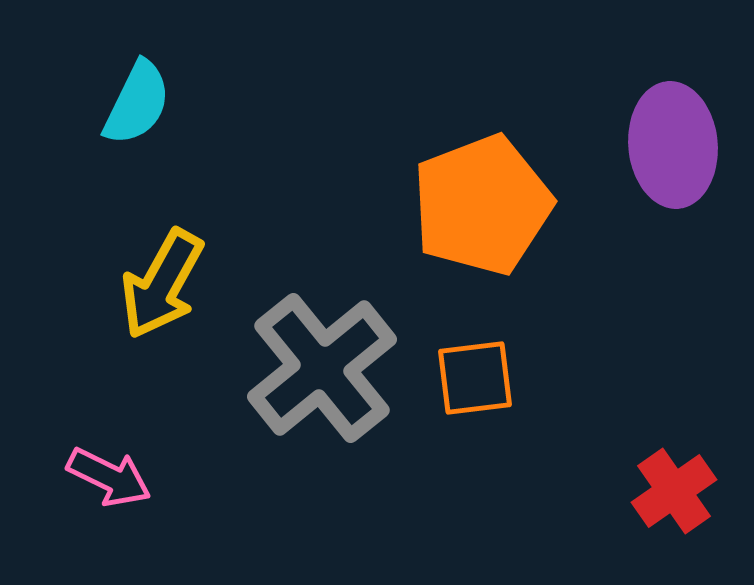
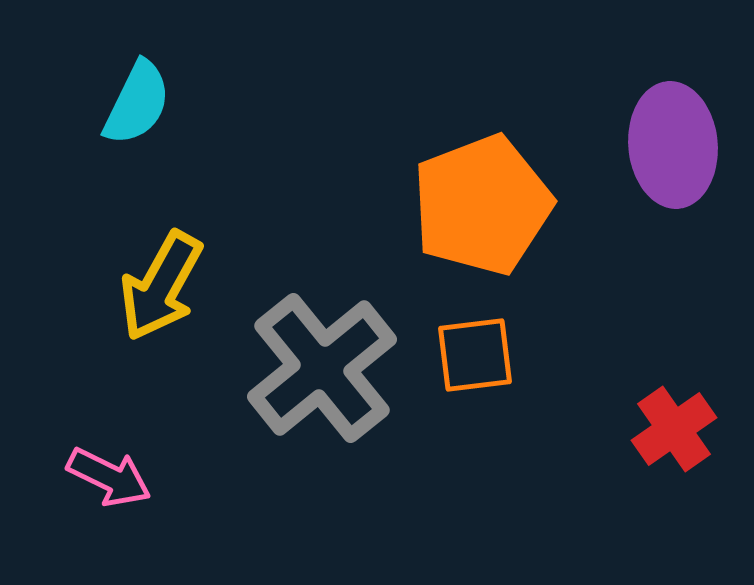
yellow arrow: moved 1 px left, 2 px down
orange square: moved 23 px up
red cross: moved 62 px up
